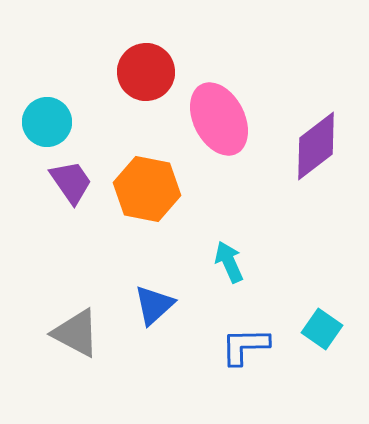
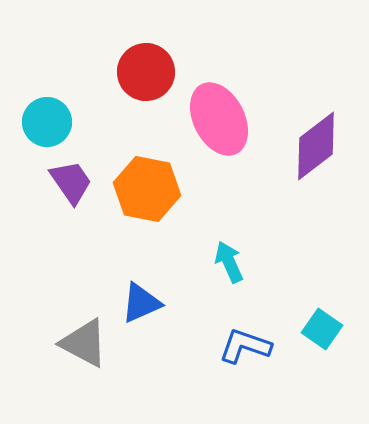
blue triangle: moved 13 px left, 2 px up; rotated 18 degrees clockwise
gray triangle: moved 8 px right, 10 px down
blue L-shape: rotated 20 degrees clockwise
